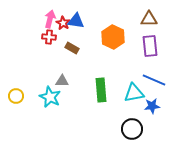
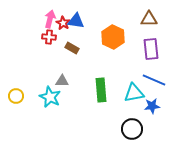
purple rectangle: moved 1 px right, 3 px down
